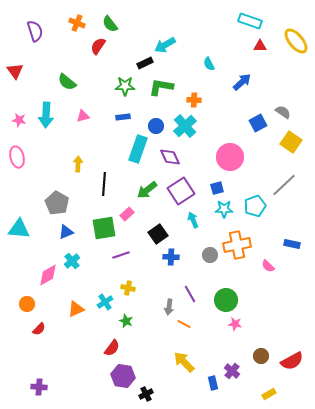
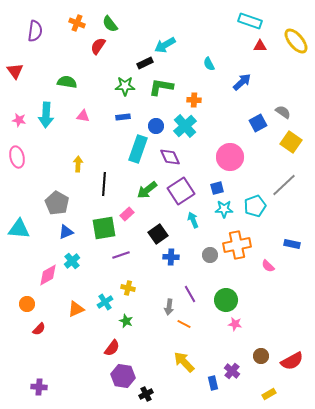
purple semicircle at (35, 31): rotated 25 degrees clockwise
green semicircle at (67, 82): rotated 150 degrees clockwise
pink triangle at (83, 116): rotated 24 degrees clockwise
